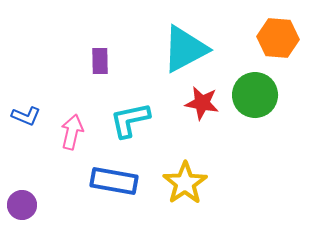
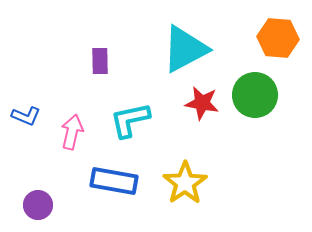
purple circle: moved 16 px right
